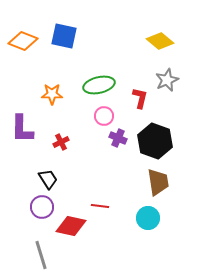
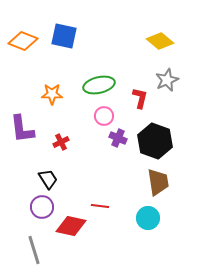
purple L-shape: rotated 8 degrees counterclockwise
gray line: moved 7 px left, 5 px up
